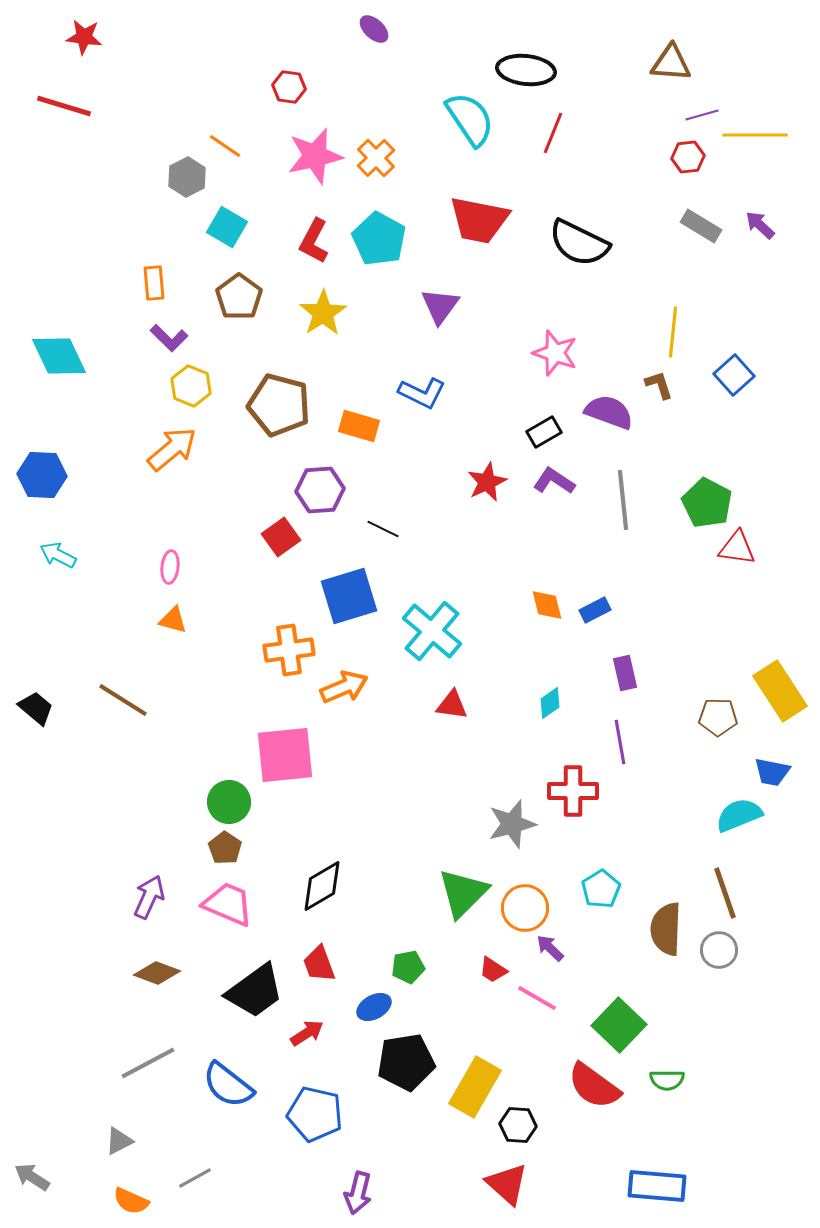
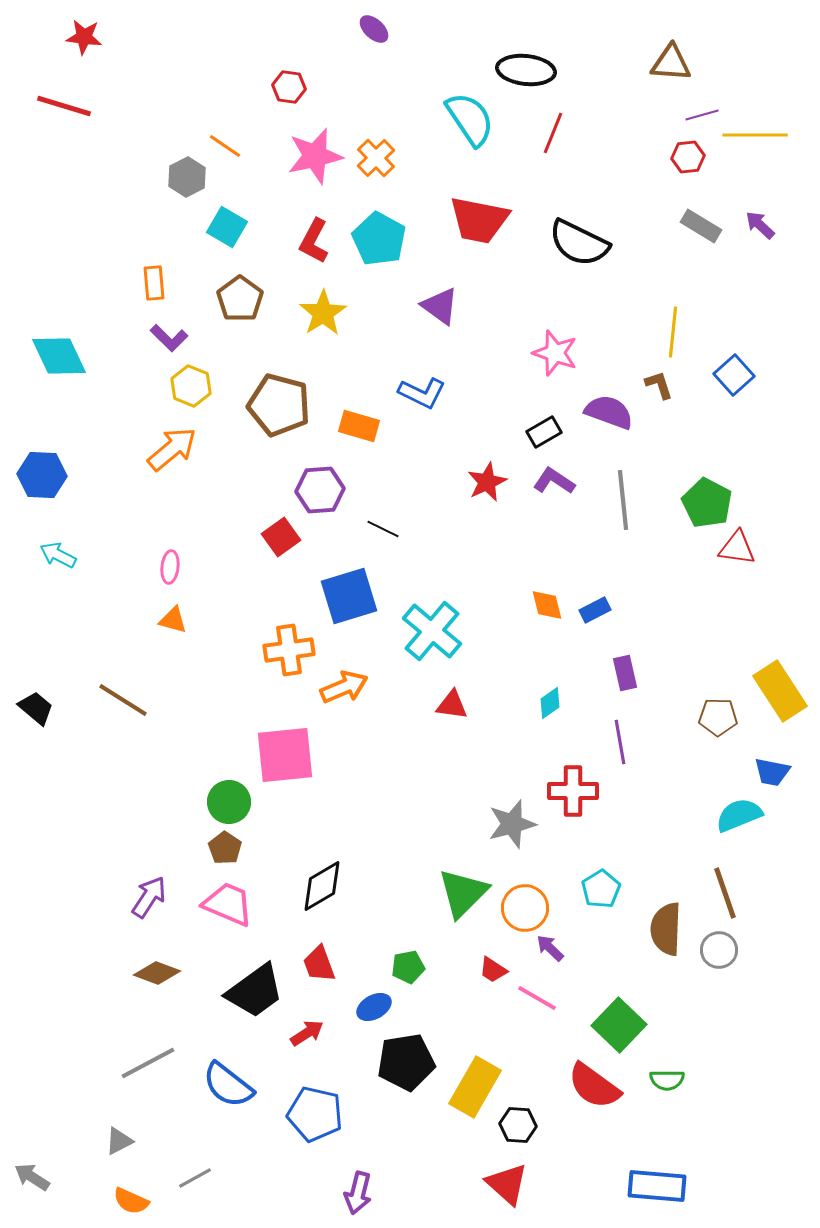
brown pentagon at (239, 297): moved 1 px right, 2 px down
purple triangle at (440, 306): rotated 30 degrees counterclockwise
purple arrow at (149, 897): rotated 9 degrees clockwise
